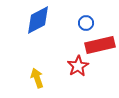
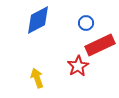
red rectangle: rotated 12 degrees counterclockwise
